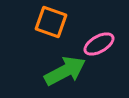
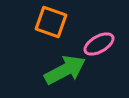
green arrow: moved 1 px up
